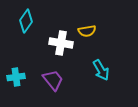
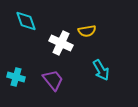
cyan diamond: rotated 55 degrees counterclockwise
white cross: rotated 15 degrees clockwise
cyan cross: rotated 24 degrees clockwise
